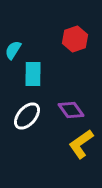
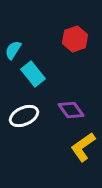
cyan rectangle: rotated 40 degrees counterclockwise
white ellipse: moved 3 px left; rotated 24 degrees clockwise
yellow L-shape: moved 2 px right, 3 px down
